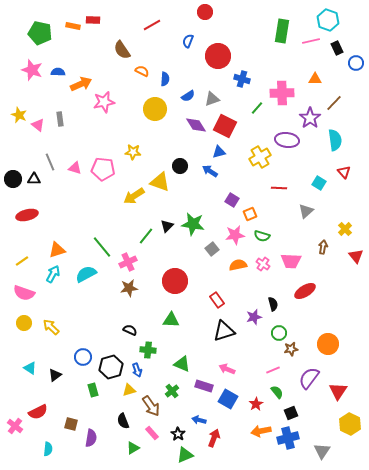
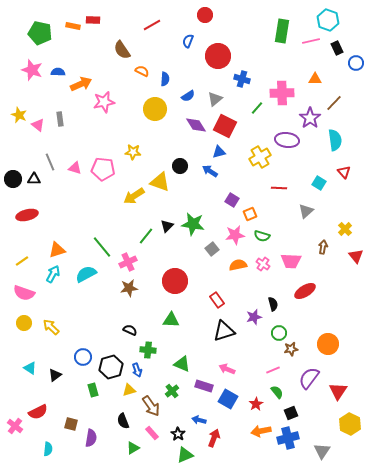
red circle at (205, 12): moved 3 px down
gray triangle at (212, 99): moved 3 px right; rotated 21 degrees counterclockwise
